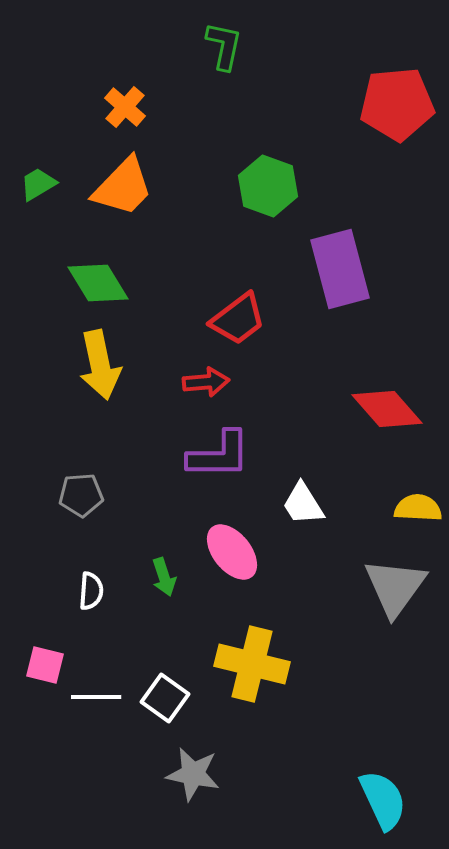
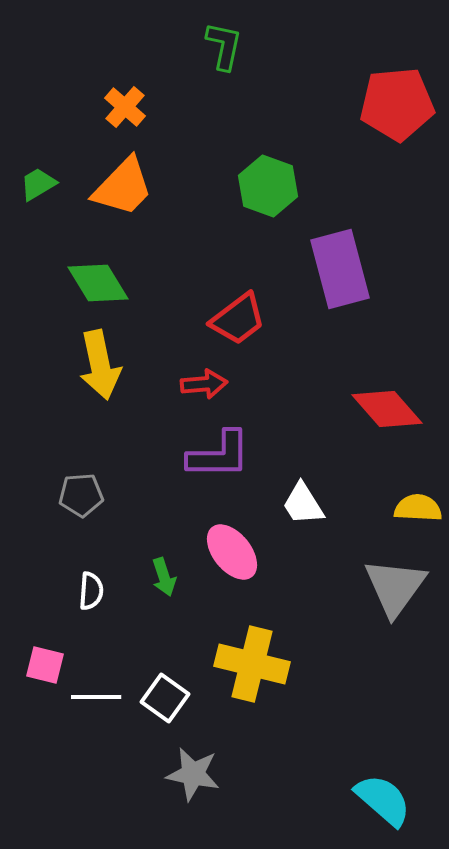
red arrow: moved 2 px left, 2 px down
cyan semicircle: rotated 24 degrees counterclockwise
